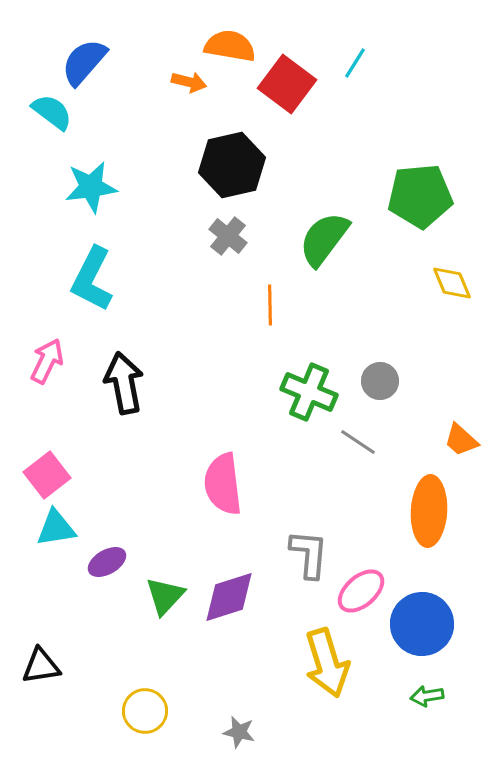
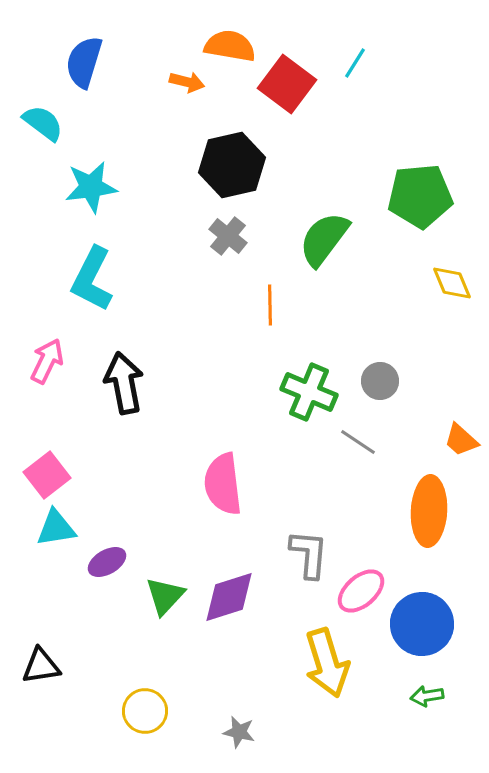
blue semicircle: rotated 24 degrees counterclockwise
orange arrow: moved 2 px left
cyan semicircle: moved 9 px left, 11 px down
